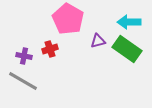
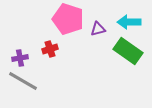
pink pentagon: rotated 12 degrees counterclockwise
purple triangle: moved 12 px up
green rectangle: moved 1 px right, 2 px down
purple cross: moved 4 px left, 2 px down; rotated 21 degrees counterclockwise
